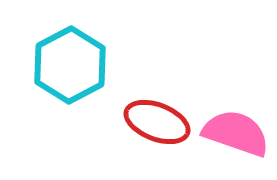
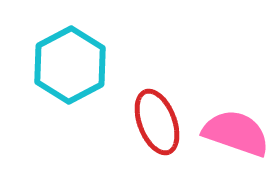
red ellipse: rotated 48 degrees clockwise
